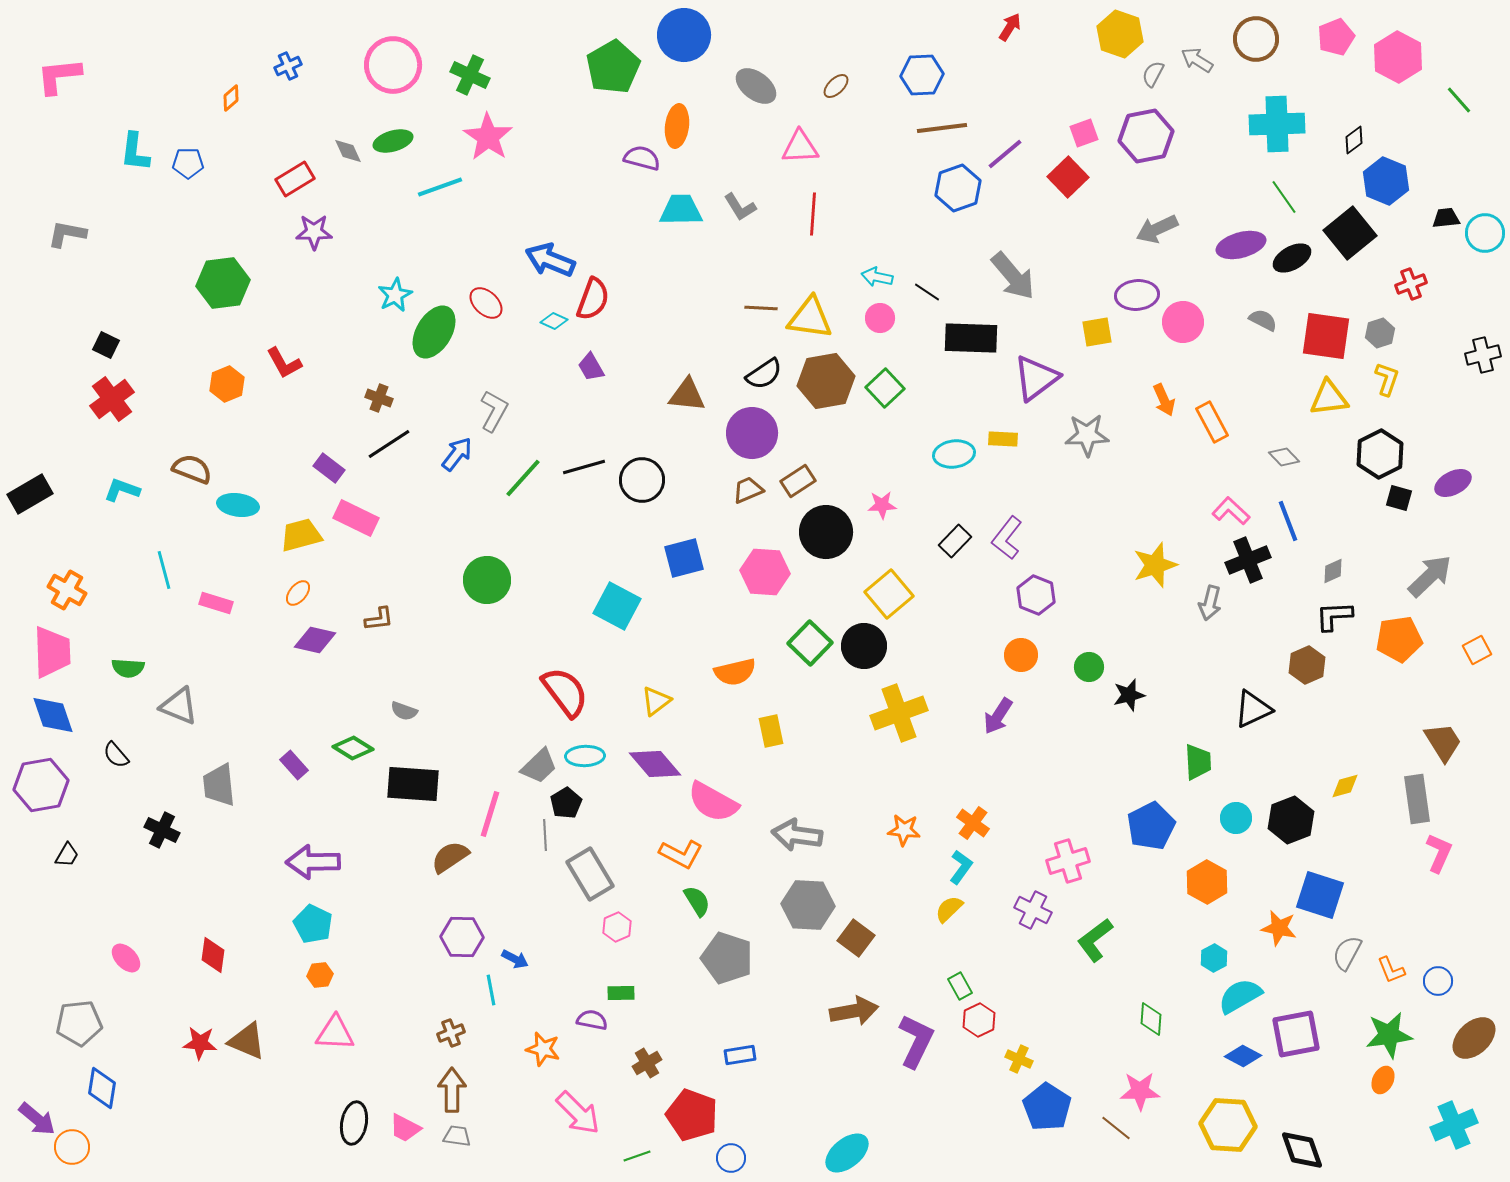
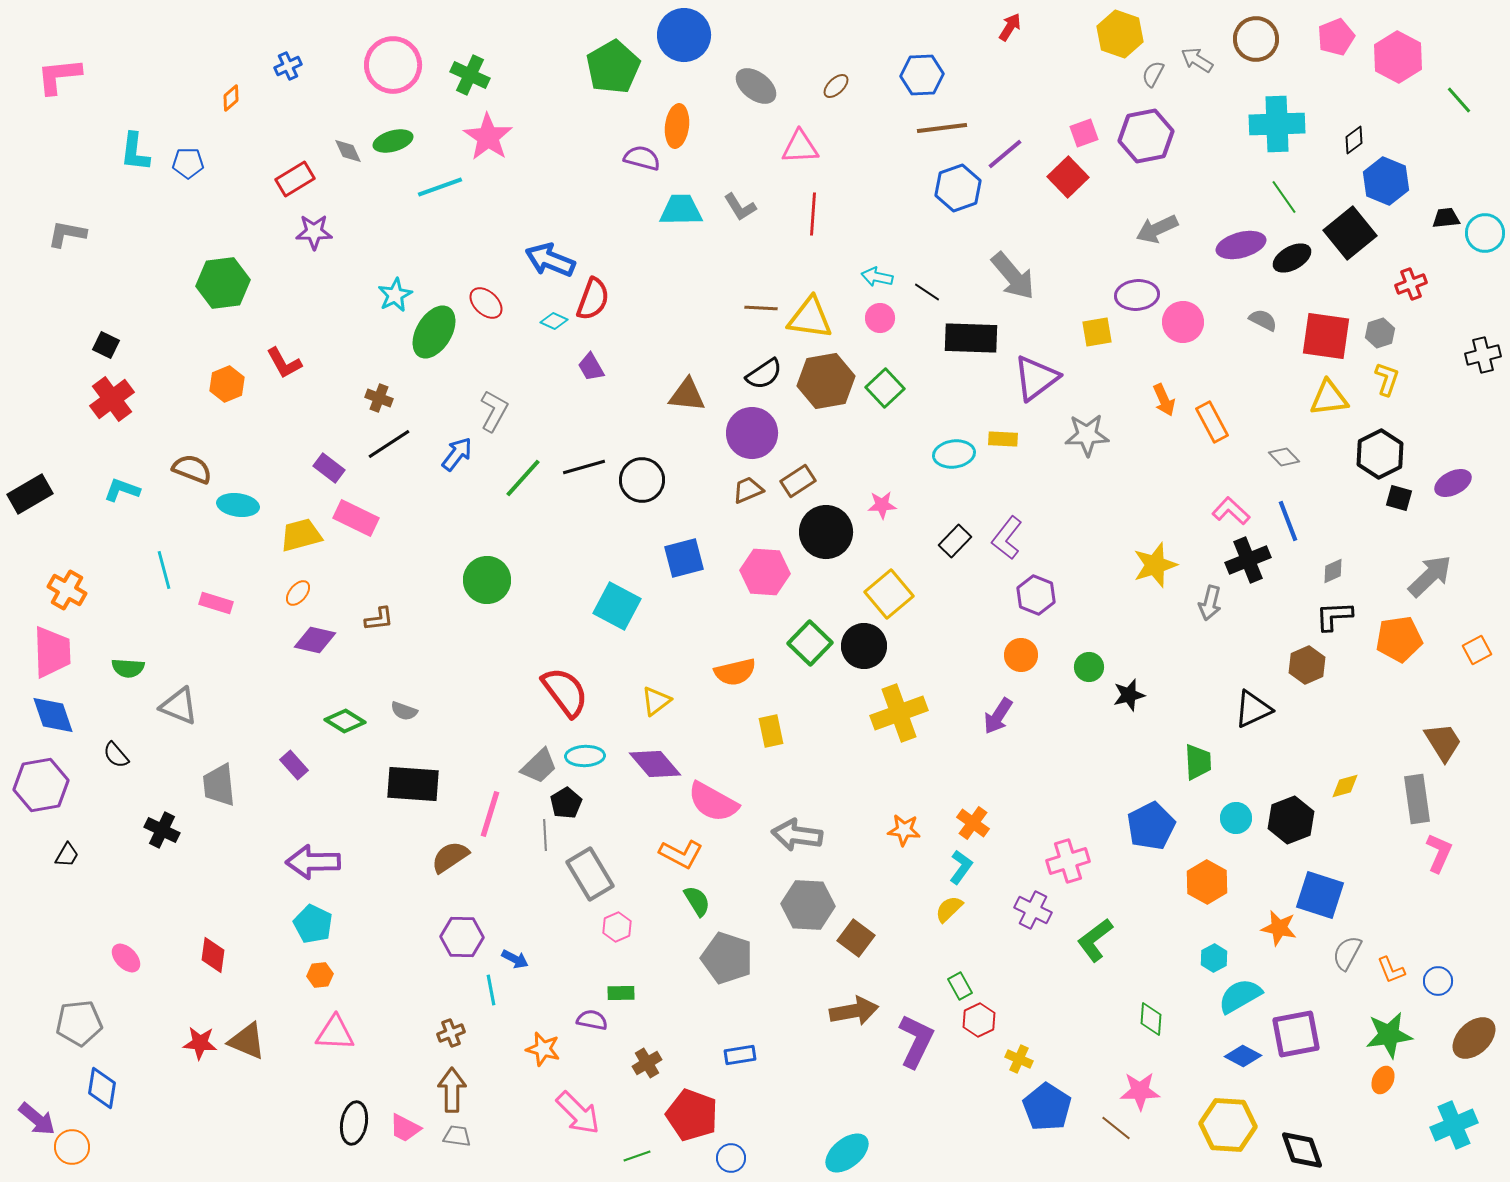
green diamond at (353, 748): moved 8 px left, 27 px up
